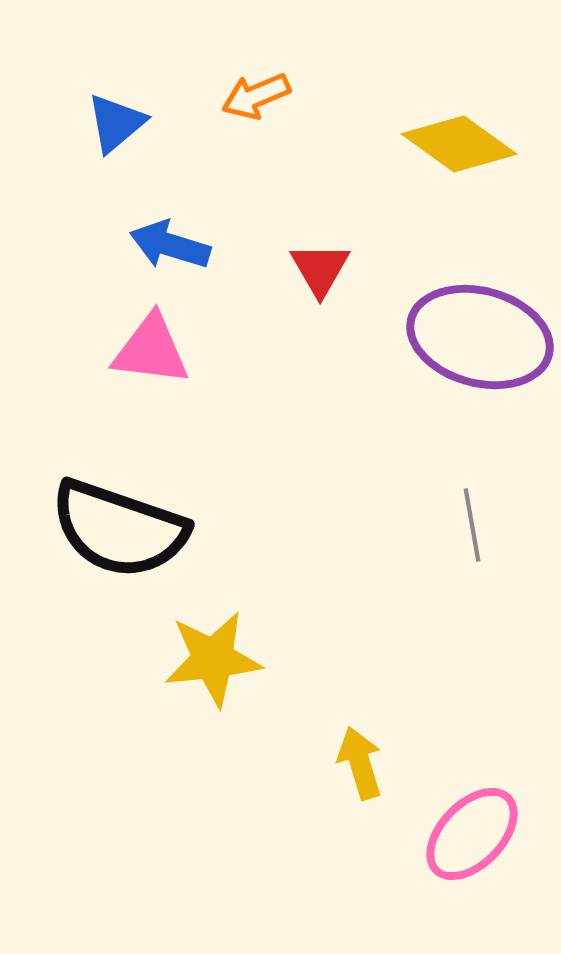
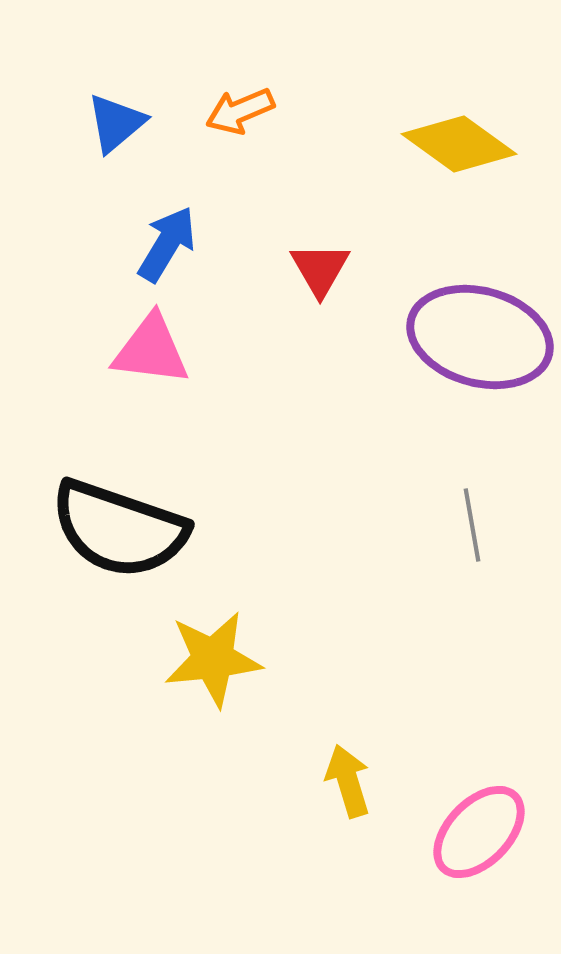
orange arrow: moved 16 px left, 15 px down
blue arrow: moved 3 px left, 1 px up; rotated 104 degrees clockwise
yellow arrow: moved 12 px left, 18 px down
pink ellipse: moved 7 px right, 2 px up
